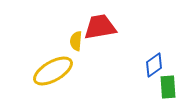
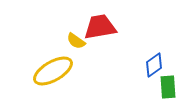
yellow semicircle: rotated 60 degrees counterclockwise
